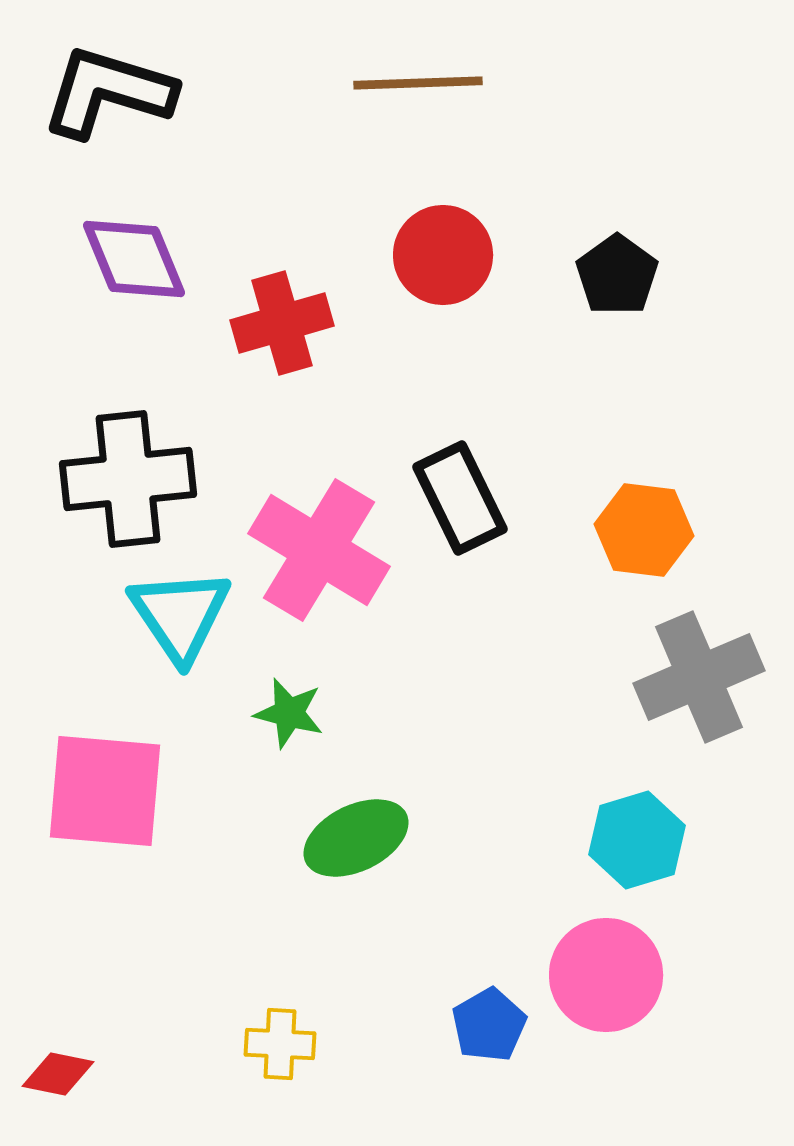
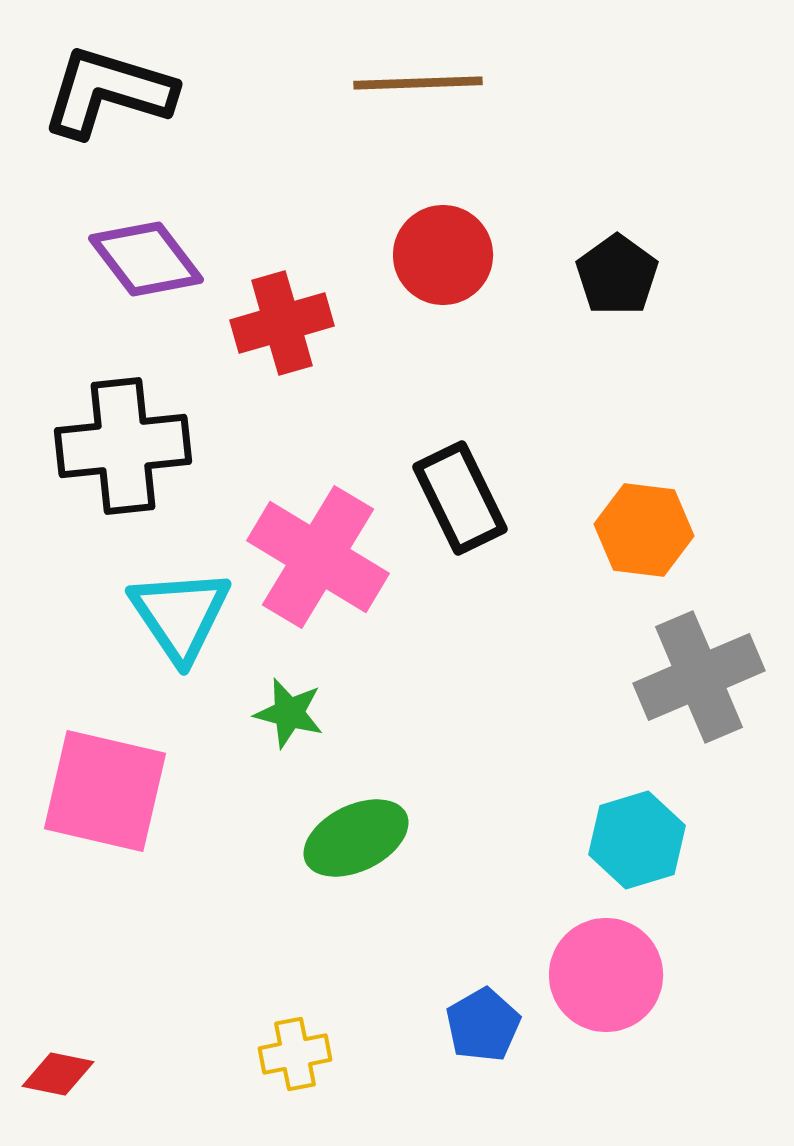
purple diamond: moved 12 px right; rotated 15 degrees counterclockwise
black cross: moved 5 px left, 33 px up
pink cross: moved 1 px left, 7 px down
pink square: rotated 8 degrees clockwise
blue pentagon: moved 6 px left
yellow cross: moved 15 px right, 10 px down; rotated 14 degrees counterclockwise
